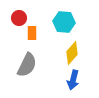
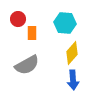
red circle: moved 1 px left, 1 px down
cyan hexagon: moved 1 px right, 1 px down
gray semicircle: rotated 35 degrees clockwise
blue arrow: rotated 18 degrees counterclockwise
